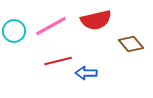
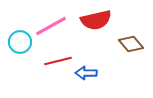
cyan circle: moved 6 px right, 11 px down
